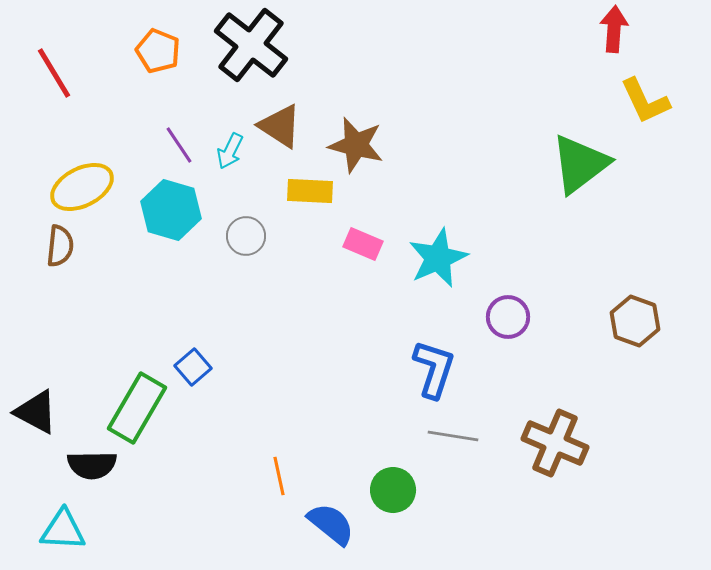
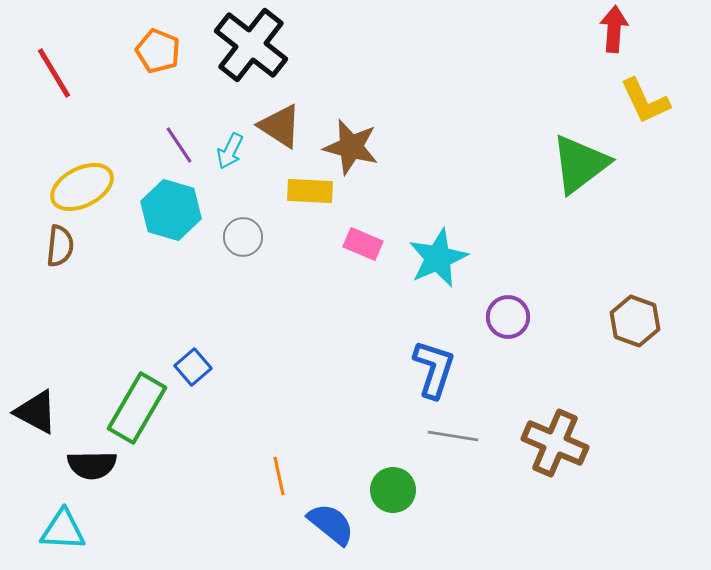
brown star: moved 5 px left, 2 px down
gray circle: moved 3 px left, 1 px down
